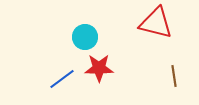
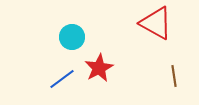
red triangle: rotated 15 degrees clockwise
cyan circle: moved 13 px left
red star: rotated 28 degrees counterclockwise
